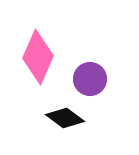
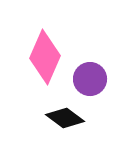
pink diamond: moved 7 px right
